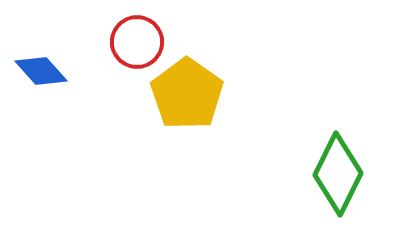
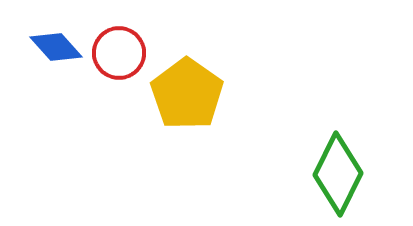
red circle: moved 18 px left, 11 px down
blue diamond: moved 15 px right, 24 px up
